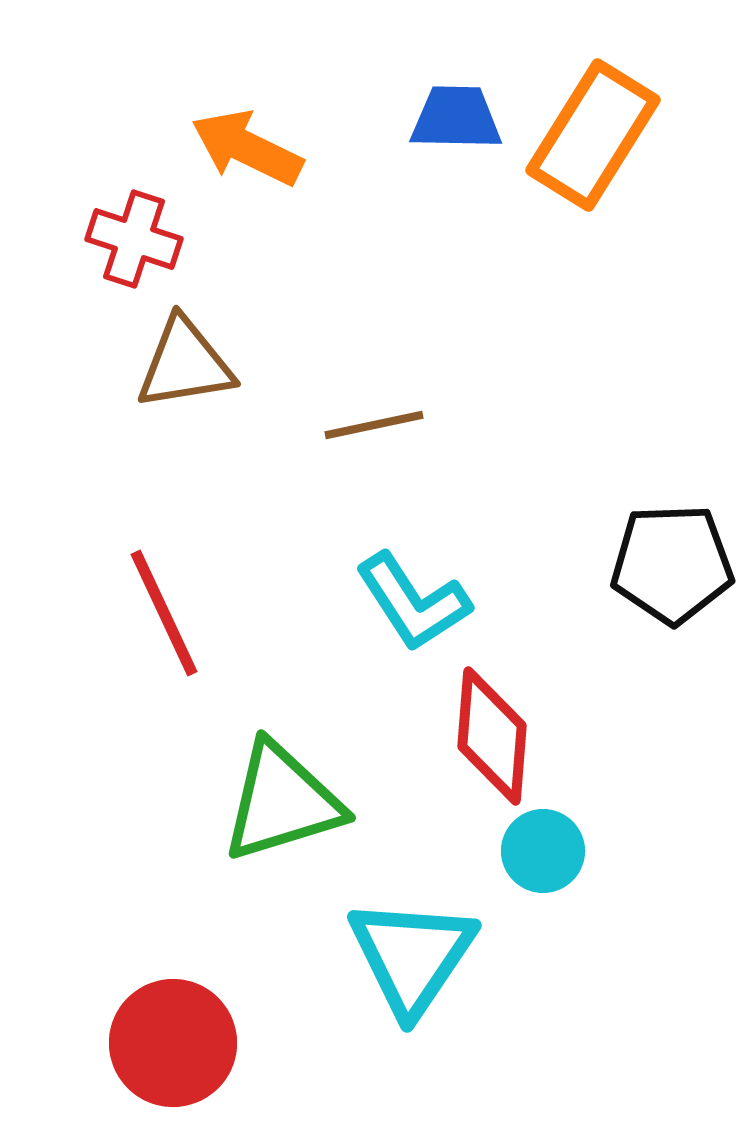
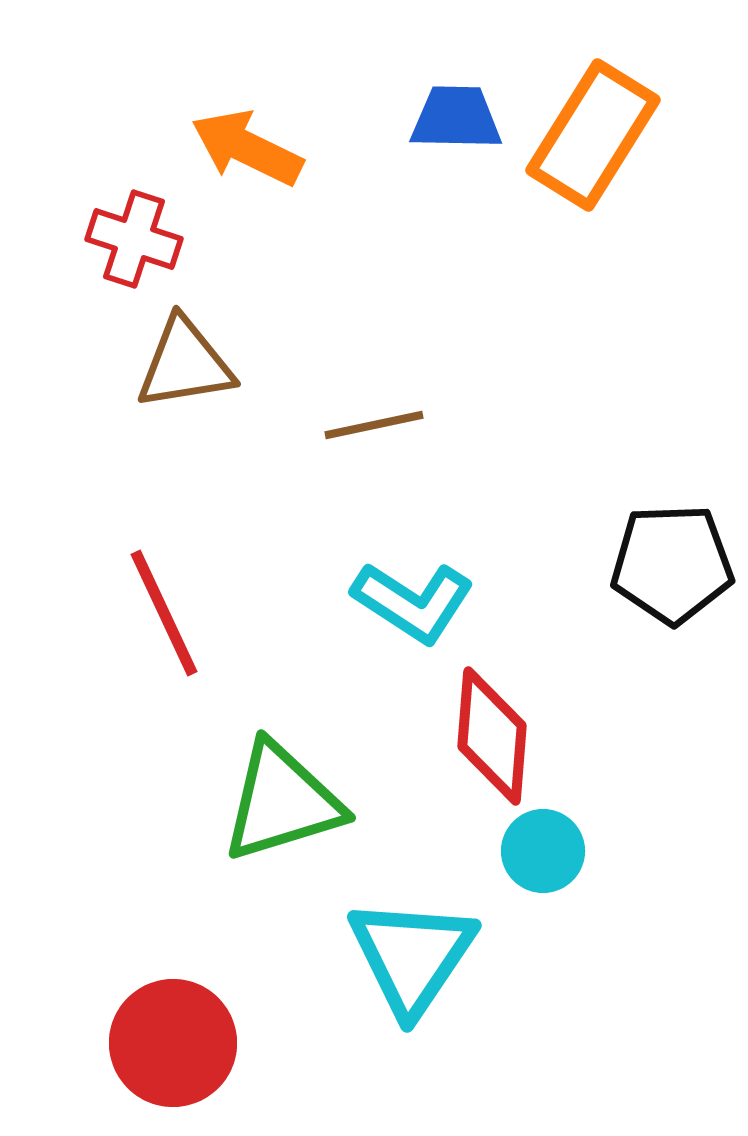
cyan L-shape: rotated 24 degrees counterclockwise
